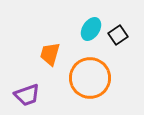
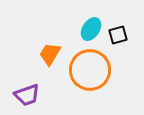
black square: rotated 18 degrees clockwise
orange trapezoid: rotated 15 degrees clockwise
orange circle: moved 8 px up
